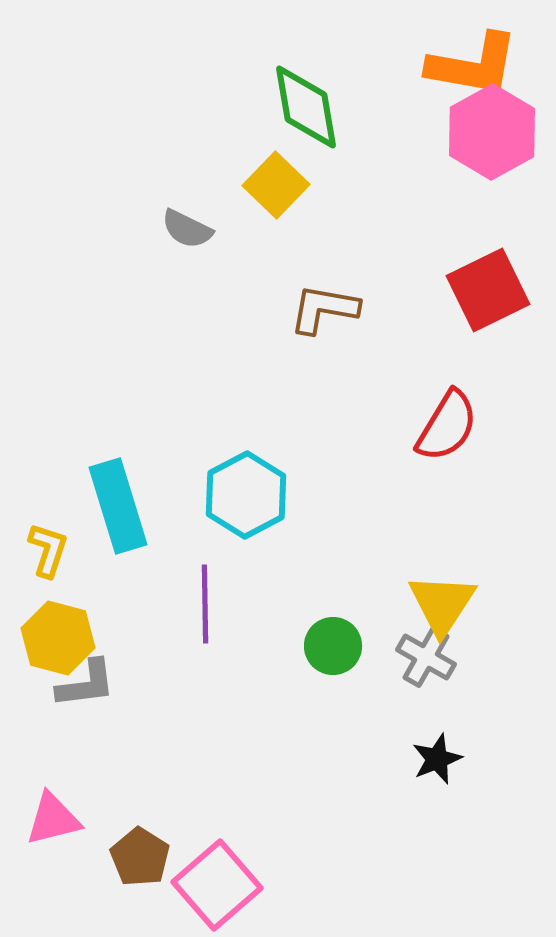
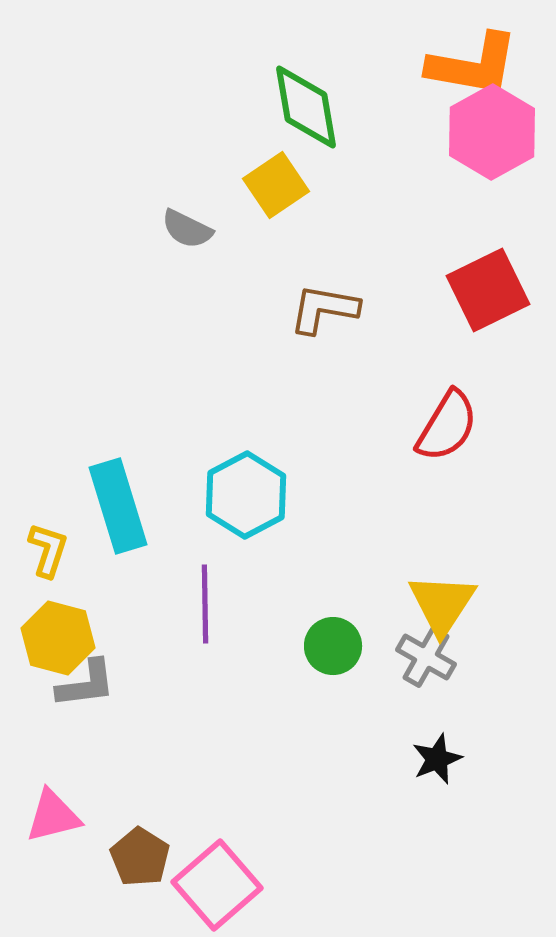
yellow square: rotated 12 degrees clockwise
pink triangle: moved 3 px up
